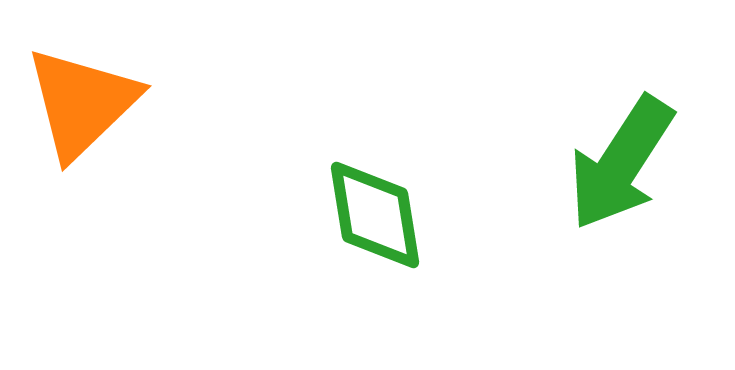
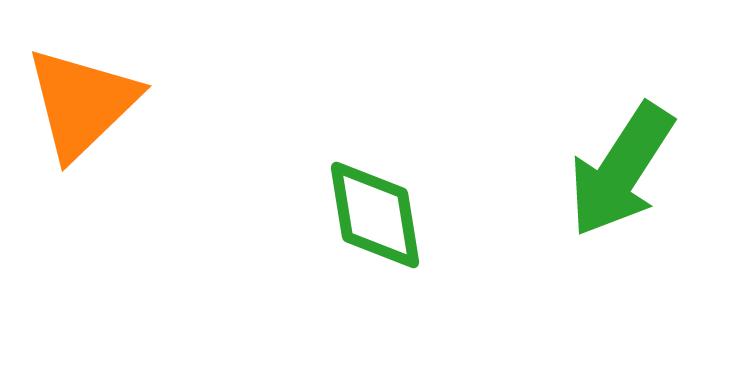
green arrow: moved 7 px down
